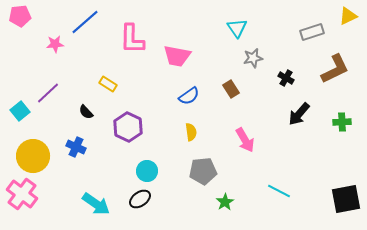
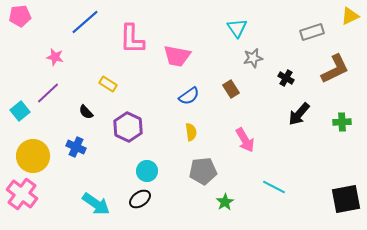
yellow triangle: moved 2 px right
pink star: moved 13 px down; rotated 18 degrees clockwise
cyan line: moved 5 px left, 4 px up
